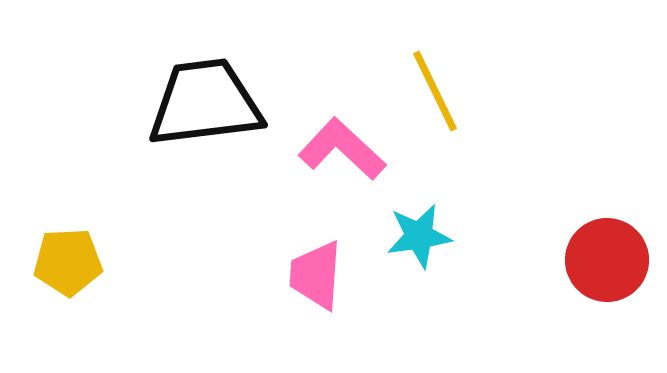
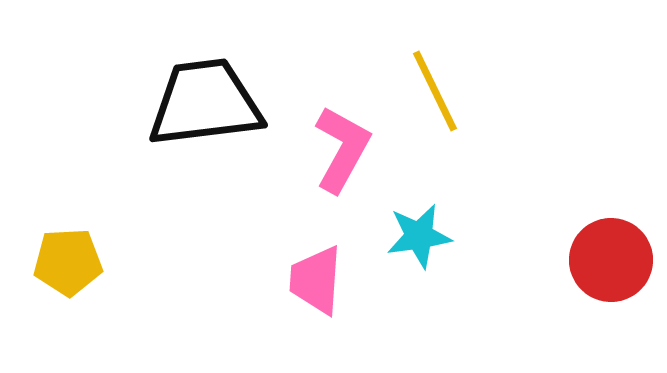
pink L-shape: rotated 76 degrees clockwise
red circle: moved 4 px right
pink trapezoid: moved 5 px down
